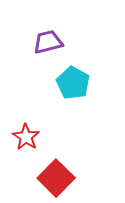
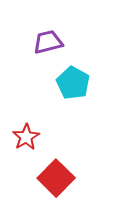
red star: rotated 8 degrees clockwise
